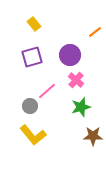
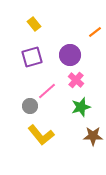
yellow L-shape: moved 8 px right
